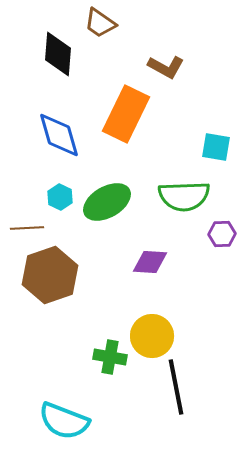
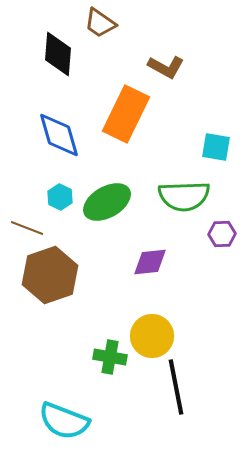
brown line: rotated 24 degrees clockwise
purple diamond: rotated 9 degrees counterclockwise
